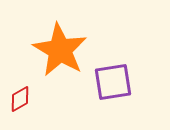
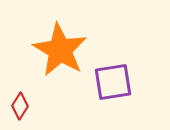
red diamond: moved 7 px down; rotated 28 degrees counterclockwise
